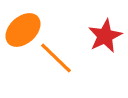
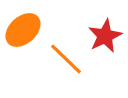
orange line: moved 10 px right, 1 px down
